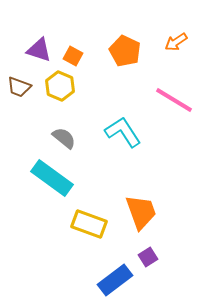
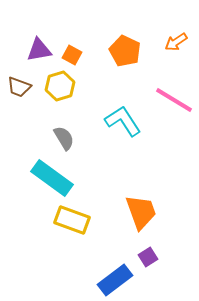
purple triangle: rotated 28 degrees counterclockwise
orange square: moved 1 px left, 1 px up
yellow hexagon: rotated 20 degrees clockwise
cyan L-shape: moved 11 px up
gray semicircle: rotated 20 degrees clockwise
yellow rectangle: moved 17 px left, 4 px up
